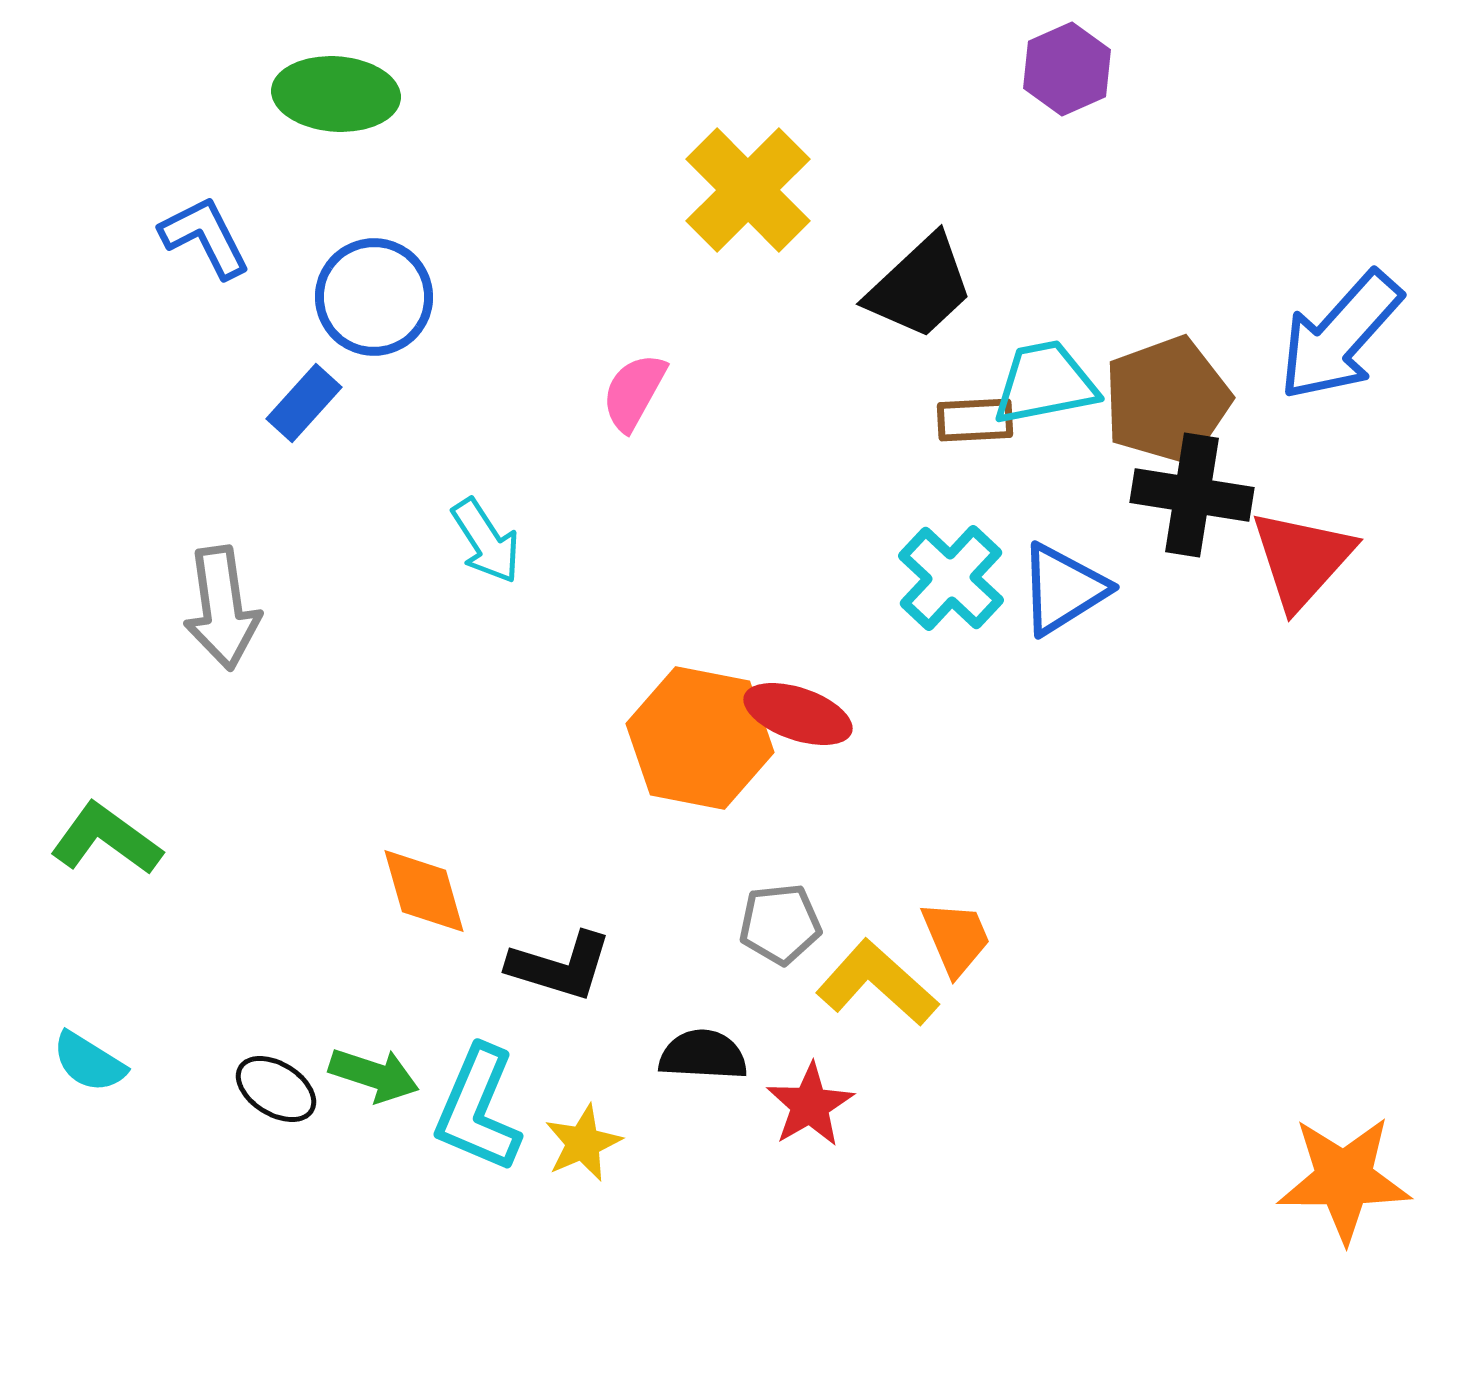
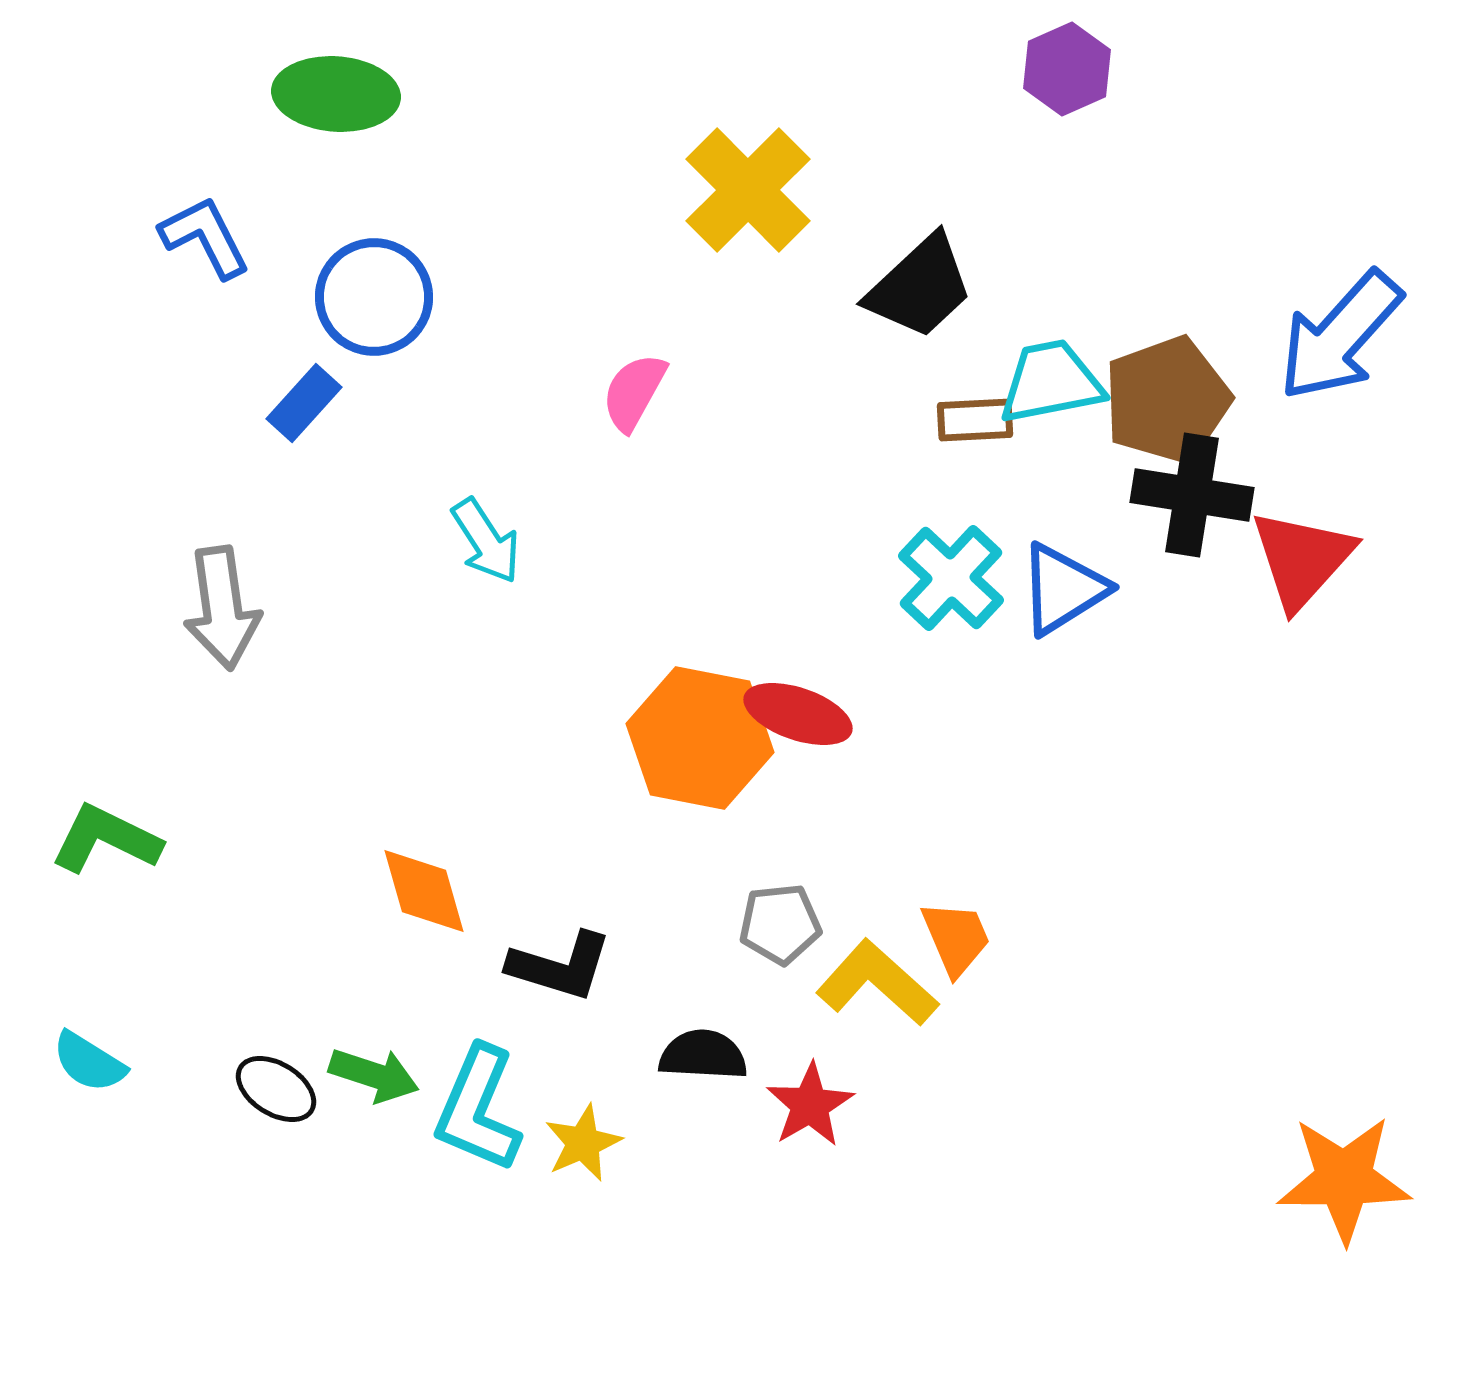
cyan trapezoid: moved 6 px right, 1 px up
green L-shape: rotated 10 degrees counterclockwise
